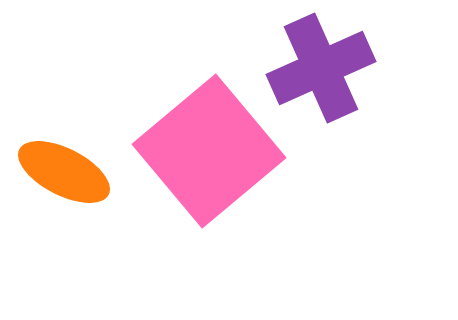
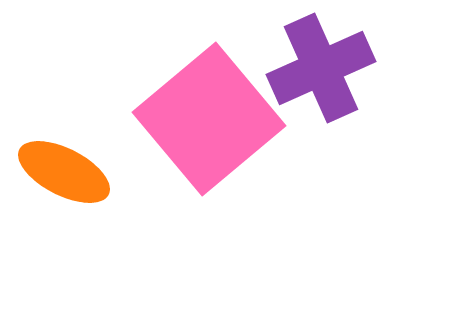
pink square: moved 32 px up
